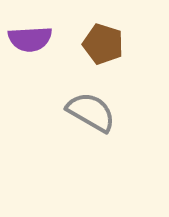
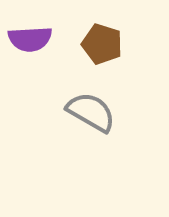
brown pentagon: moved 1 px left
